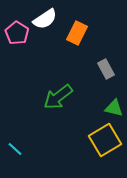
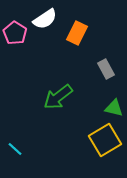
pink pentagon: moved 2 px left
